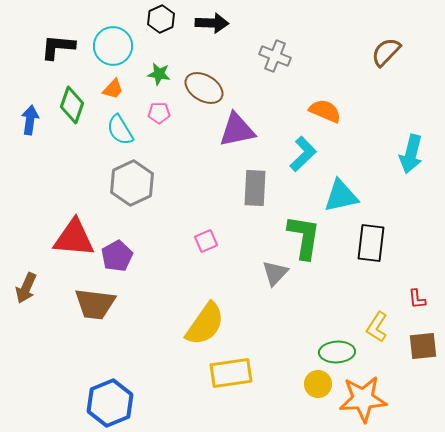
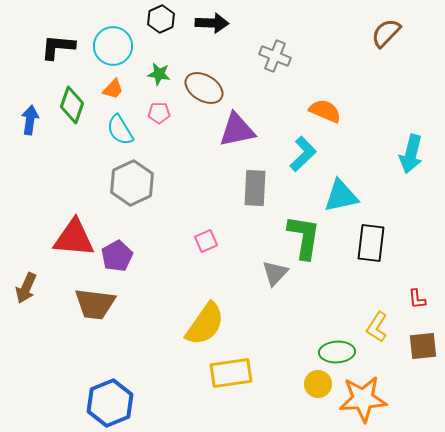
brown semicircle: moved 19 px up
